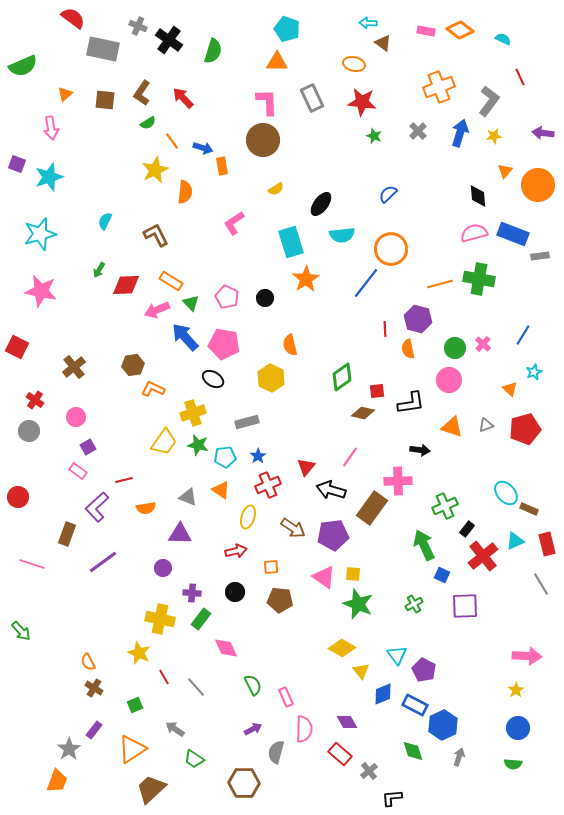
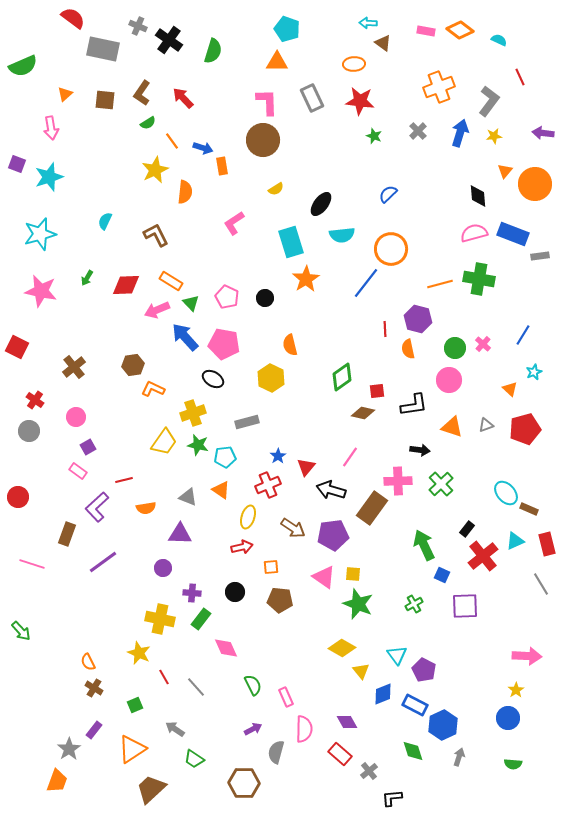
cyan semicircle at (503, 39): moved 4 px left, 1 px down
orange ellipse at (354, 64): rotated 15 degrees counterclockwise
red star at (362, 102): moved 2 px left, 1 px up
orange circle at (538, 185): moved 3 px left, 1 px up
green arrow at (99, 270): moved 12 px left, 8 px down
black L-shape at (411, 403): moved 3 px right, 2 px down
blue star at (258, 456): moved 20 px right
green cross at (445, 506): moved 4 px left, 22 px up; rotated 20 degrees counterclockwise
red arrow at (236, 551): moved 6 px right, 4 px up
blue circle at (518, 728): moved 10 px left, 10 px up
